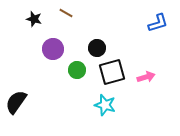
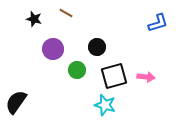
black circle: moved 1 px up
black square: moved 2 px right, 4 px down
pink arrow: rotated 24 degrees clockwise
